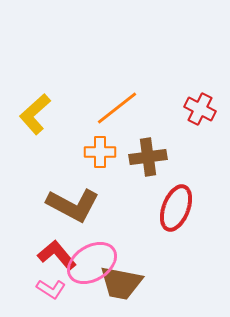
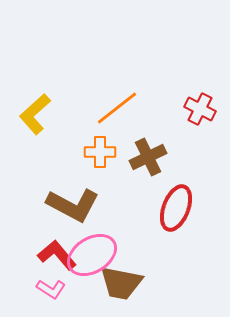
brown cross: rotated 18 degrees counterclockwise
pink ellipse: moved 8 px up
